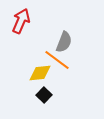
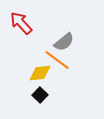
red arrow: moved 2 px down; rotated 65 degrees counterclockwise
gray semicircle: rotated 30 degrees clockwise
black square: moved 4 px left
